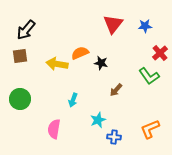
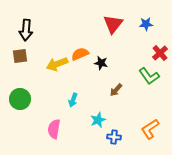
blue star: moved 1 px right, 2 px up
black arrow: rotated 35 degrees counterclockwise
orange semicircle: moved 1 px down
yellow arrow: rotated 30 degrees counterclockwise
orange L-shape: rotated 10 degrees counterclockwise
